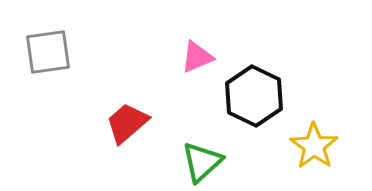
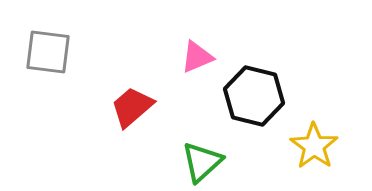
gray square: rotated 15 degrees clockwise
black hexagon: rotated 12 degrees counterclockwise
red trapezoid: moved 5 px right, 16 px up
